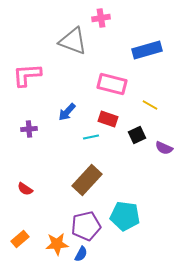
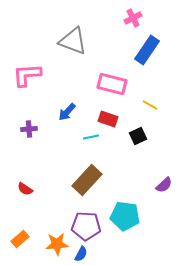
pink cross: moved 32 px right; rotated 18 degrees counterclockwise
blue rectangle: rotated 40 degrees counterclockwise
black square: moved 1 px right, 1 px down
purple semicircle: moved 37 px down; rotated 66 degrees counterclockwise
purple pentagon: rotated 16 degrees clockwise
